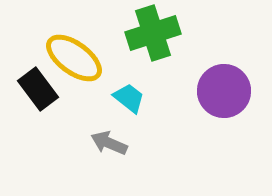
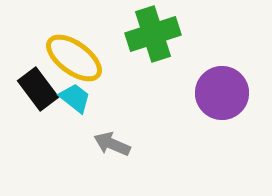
green cross: moved 1 px down
purple circle: moved 2 px left, 2 px down
cyan trapezoid: moved 54 px left
gray arrow: moved 3 px right, 1 px down
